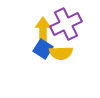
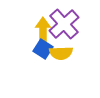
purple cross: moved 2 px left; rotated 16 degrees counterclockwise
